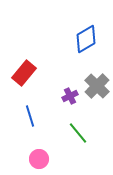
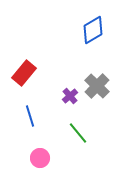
blue diamond: moved 7 px right, 9 px up
purple cross: rotated 14 degrees counterclockwise
pink circle: moved 1 px right, 1 px up
